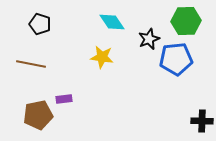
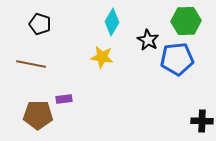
cyan diamond: rotated 64 degrees clockwise
black star: moved 1 px left, 1 px down; rotated 20 degrees counterclockwise
blue pentagon: moved 1 px right
brown pentagon: rotated 12 degrees clockwise
